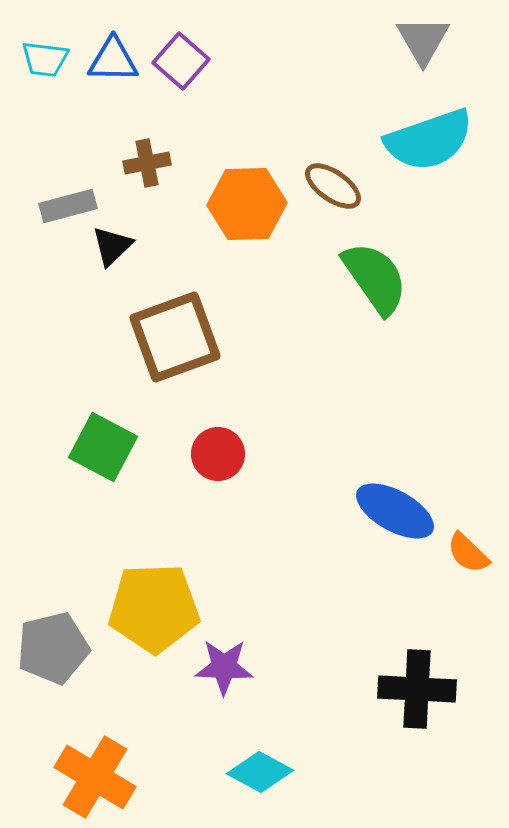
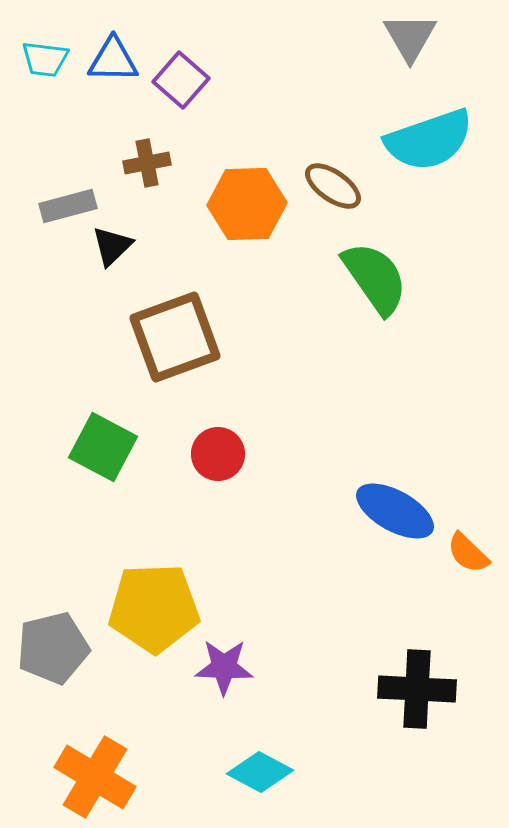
gray triangle: moved 13 px left, 3 px up
purple square: moved 19 px down
